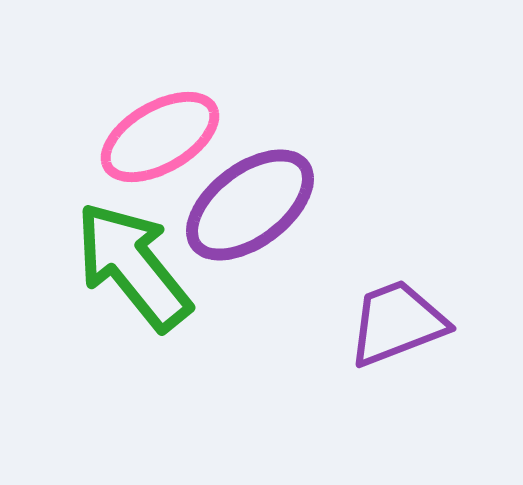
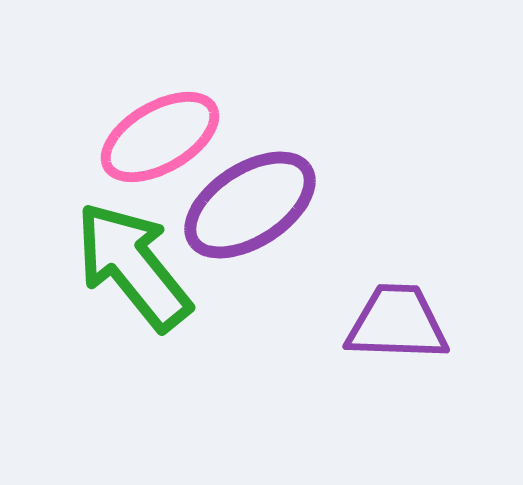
purple ellipse: rotated 4 degrees clockwise
purple trapezoid: rotated 23 degrees clockwise
